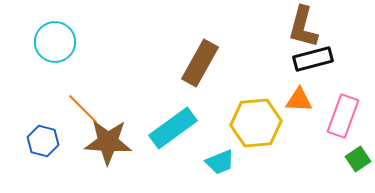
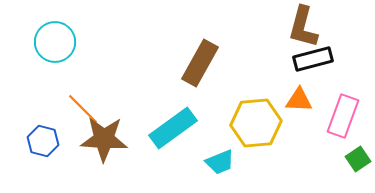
brown star: moved 4 px left, 3 px up
